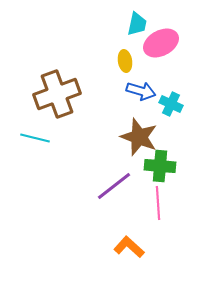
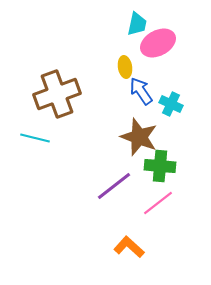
pink ellipse: moved 3 px left
yellow ellipse: moved 6 px down
blue arrow: rotated 140 degrees counterclockwise
pink line: rotated 56 degrees clockwise
